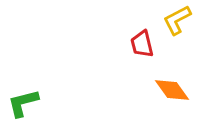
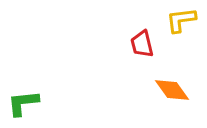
yellow L-shape: moved 4 px right; rotated 20 degrees clockwise
green L-shape: rotated 8 degrees clockwise
